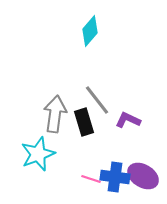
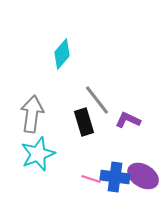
cyan diamond: moved 28 px left, 23 px down
gray arrow: moved 23 px left
